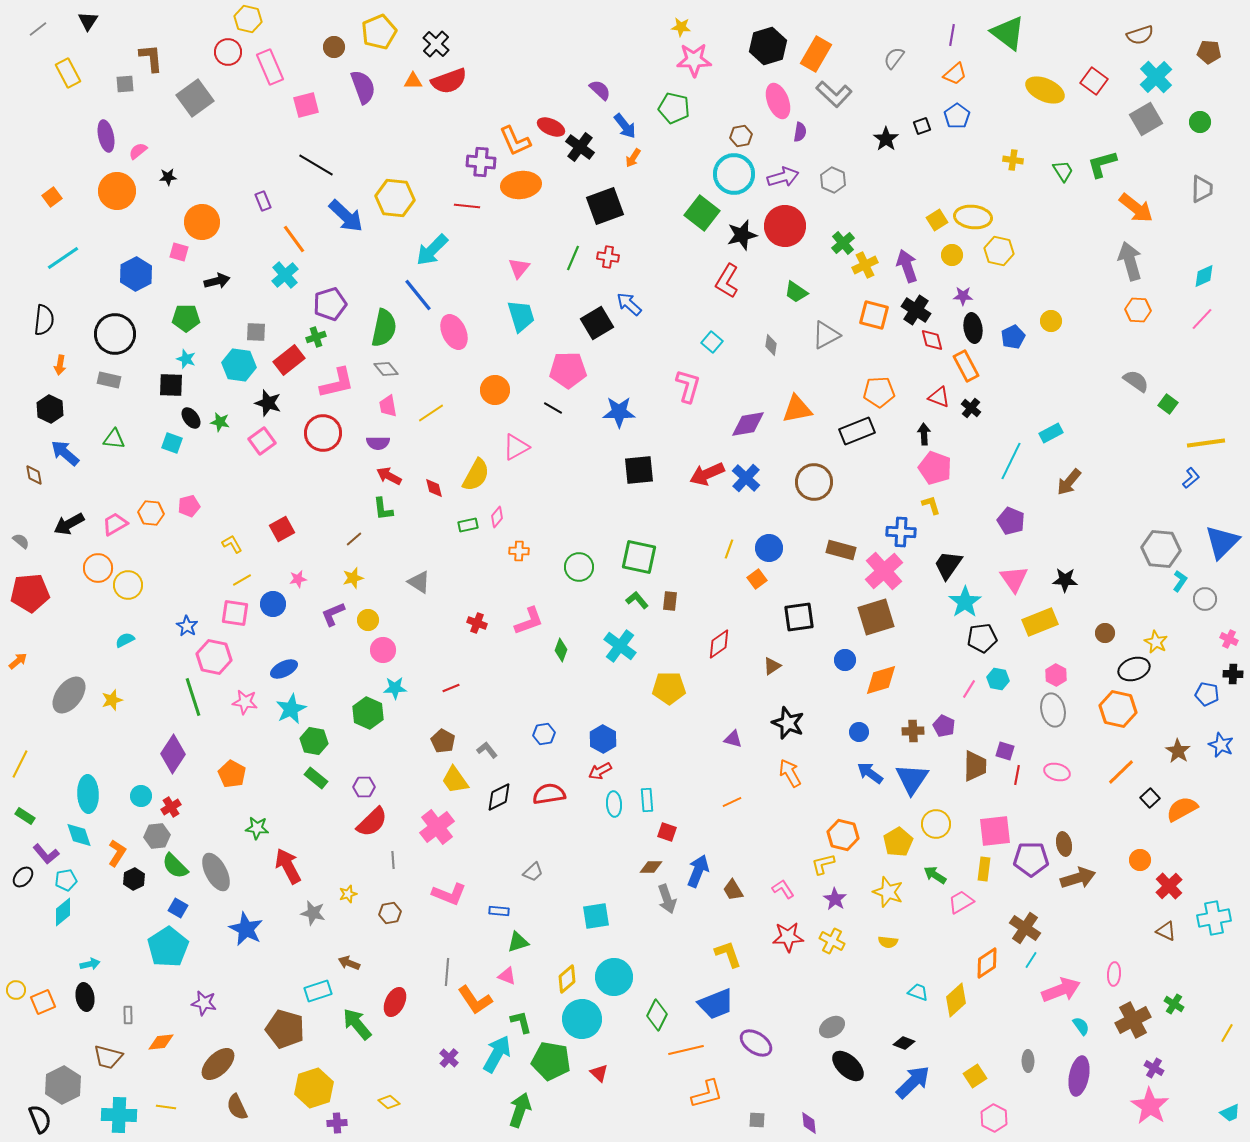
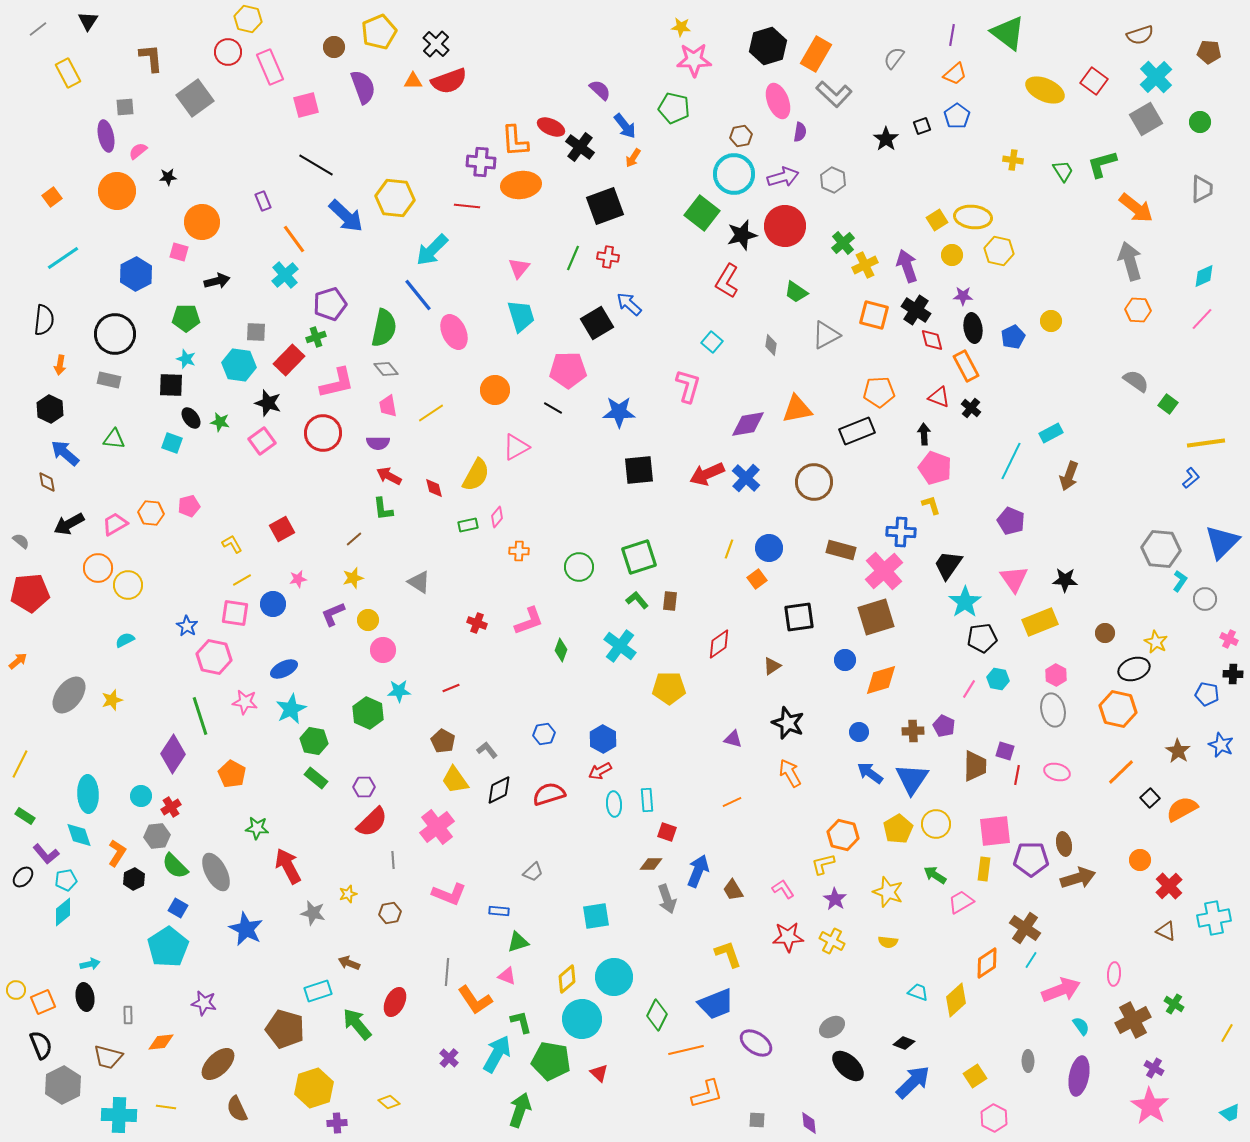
gray square at (125, 84): moved 23 px down
orange L-shape at (515, 141): rotated 20 degrees clockwise
red rectangle at (289, 360): rotated 8 degrees counterclockwise
brown diamond at (34, 475): moved 13 px right, 7 px down
brown arrow at (1069, 482): moved 6 px up; rotated 20 degrees counterclockwise
green square at (639, 557): rotated 30 degrees counterclockwise
cyan star at (395, 688): moved 4 px right, 3 px down
green line at (193, 697): moved 7 px right, 19 px down
red semicircle at (549, 794): rotated 8 degrees counterclockwise
black diamond at (499, 797): moved 7 px up
yellow pentagon at (898, 842): moved 13 px up
brown diamond at (651, 867): moved 3 px up
brown semicircle at (237, 1107): moved 2 px down
black semicircle at (40, 1119): moved 1 px right, 74 px up
